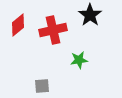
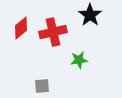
red diamond: moved 3 px right, 3 px down
red cross: moved 2 px down
